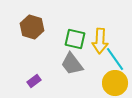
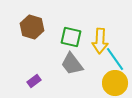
green square: moved 4 px left, 2 px up
